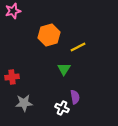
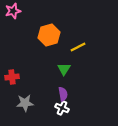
purple semicircle: moved 12 px left, 3 px up
gray star: moved 1 px right
